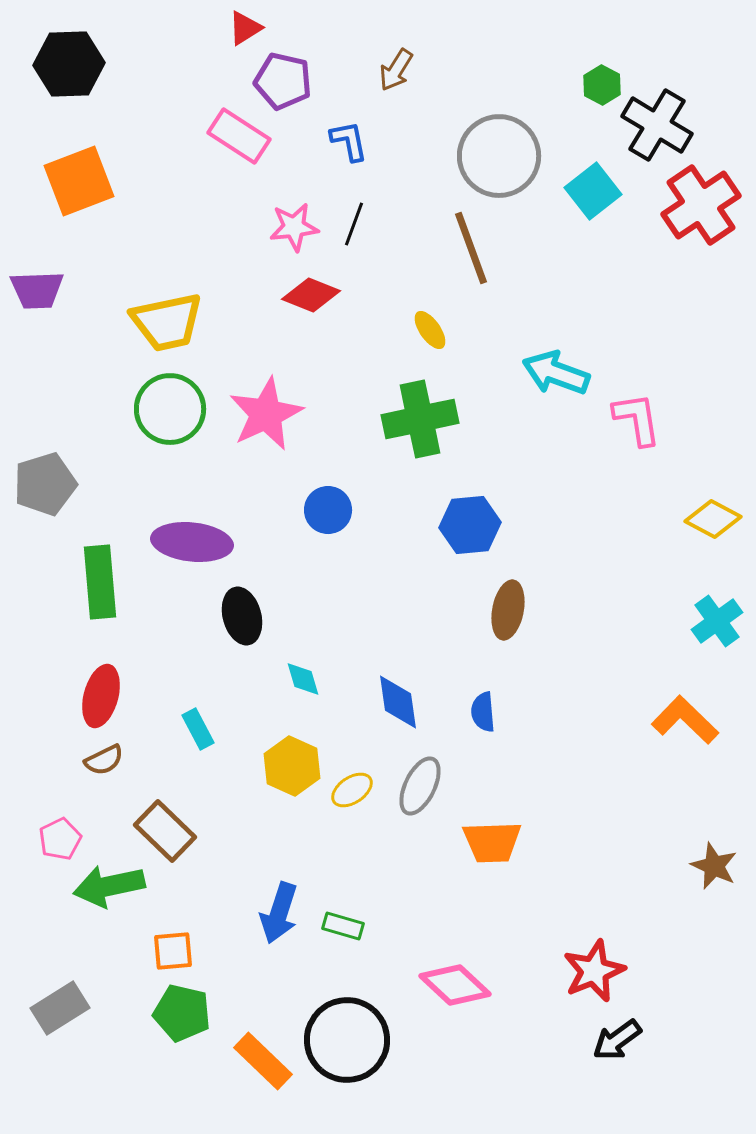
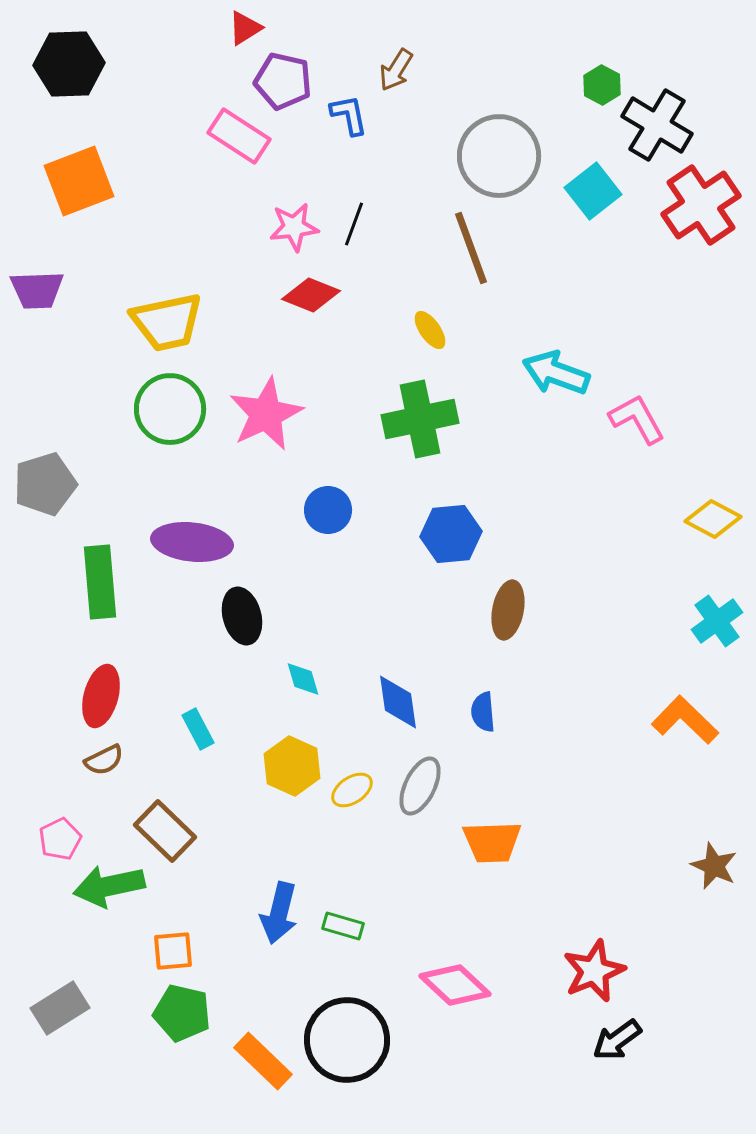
blue L-shape at (349, 141): moved 26 px up
pink L-shape at (637, 419): rotated 20 degrees counterclockwise
blue hexagon at (470, 525): moved 19 px left, 9 px down
blue arrow at (279, 913): rotated 4 degrees counterclockwise
